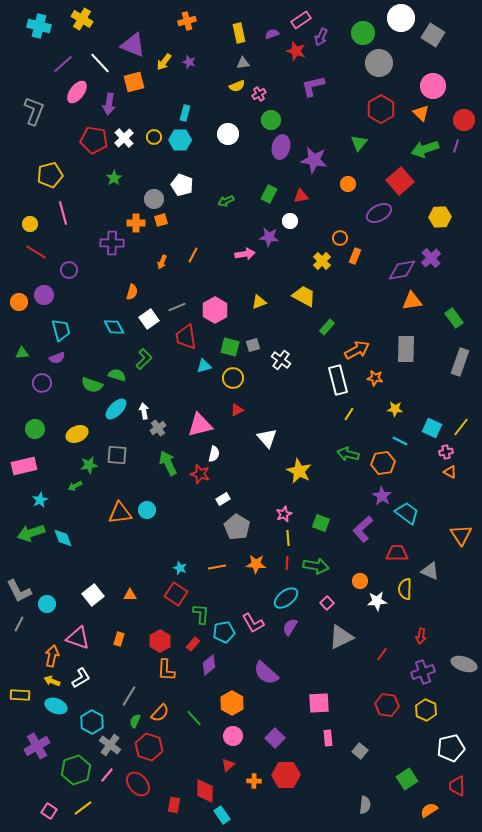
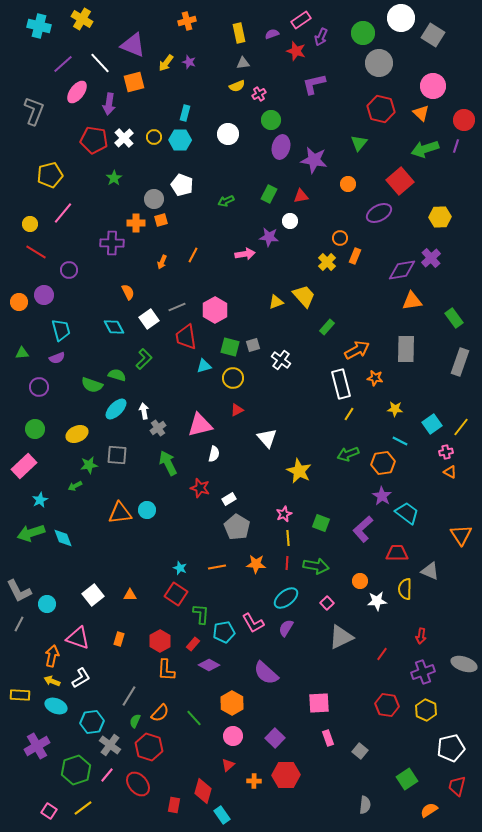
yellow arrow at (164, 62): moved 2 px right, 1 px down
purple L-shape at (313, 86): moved 1 px right, 2 px up
red hexagon at (381, 109): rotated 16 degrees counterclockwise
pink line at (63, 213): rotated 55 degrees clockwise
yellow cross at (322, 261): moved 5 px right, 1 px down
orange semicircle at (132, 292): moved 4 px left; rotated 42 degrees counterclockwise
yellow trapezoid at (304, 296): rotated 20 degrees clockwise
yellow triangle at (259, 302): moved 17 px right
white rectangle at (338, 380): moved 3 px right, 4 px down
purple circle at (42, 383): moved 3 px left, 4 px down
cyan square at (432, 428): moved 4 px up; rotated 30 degrees clockwise
green arrow at (348, 454): rotated 35 degrees counterclockwise
pink rectangle at (24, 466): rotated 30 degrees counterclockwise
red star at (200, 474): moved 14 px down
white rectangle at (223, 499): moved 6 px right
purple semicircle at (290, 627): moved 4 px left, 1 px down
purple diamond at (209, 665): rotated 70 degrees clockwise
cyan hexagon at (92, 722): rotated 25 degrees clockwise
pink rectangle at (328, 738): rotated 14 degrees counterclockwise
red trapezoid at (457, 786): rotated 15 degrees clockwise
red diamond at (205, 791): moved 2 px left; rotated 15 degrees clockwise
